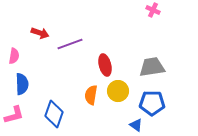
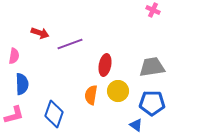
red ellipse: rotated 25 degrees clockwise
